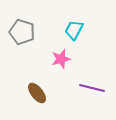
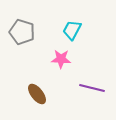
cyan trapezoid: moved 2 px left
pink star: rotated 18 degrees clockwise
brown ellipse: moved 1 px down
